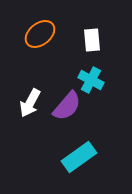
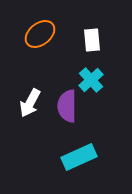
cyan cross: rotated 20 degrees clockwise
purple semicircle: rotated 140 degrees clockwise
cyan rectangle: rotated 12 degrees clockwise
